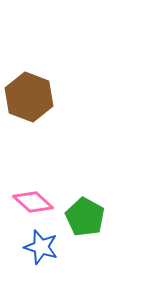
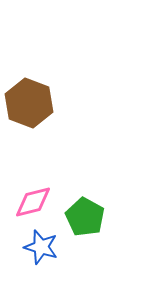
brown hexagon: moved 6 px down
pink diamond: rotated 57 degrees counterclockwise
